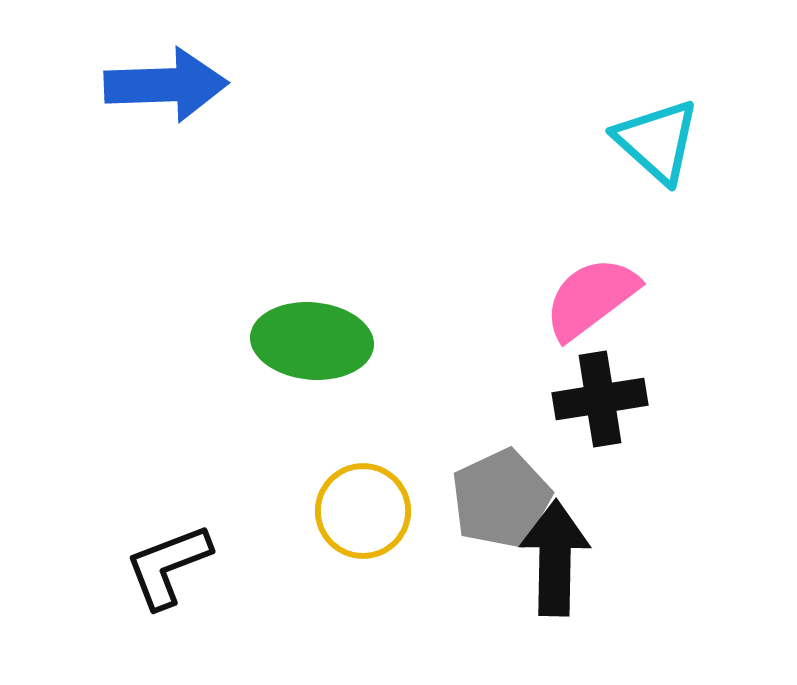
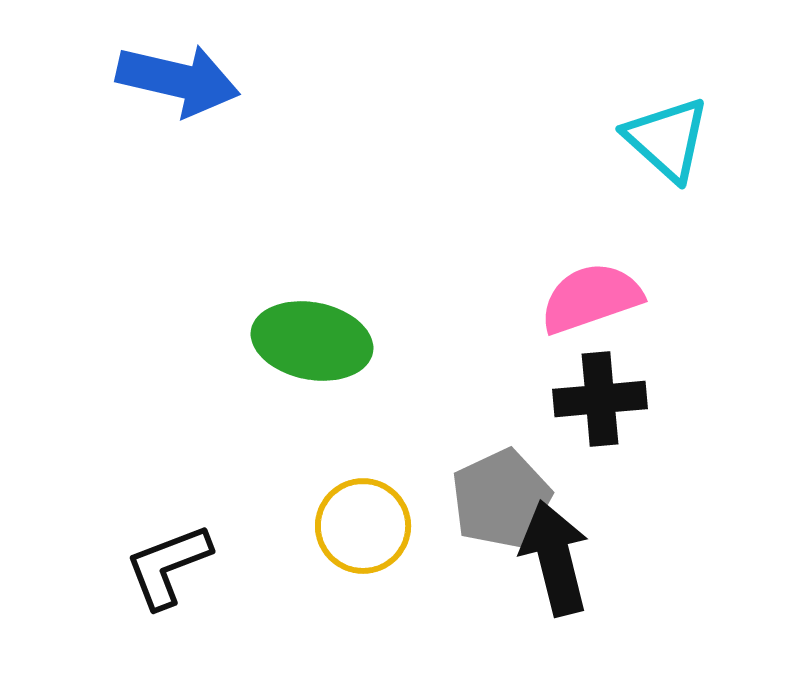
blue arrow: moved 12 px right, 5 px up; rotated 15 degrees clockwise
cyan triangle: moved 10 px right, 2 px up
pink semicircle: rotated 18 degrees clockwise
green ellipse: rotated 6 degrees clockwise
black cross: rotated 4 degrees clockwise
yellow circle: moved 15 px down
black arrow: rotated 15 degrees counterclockwise
